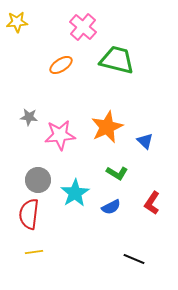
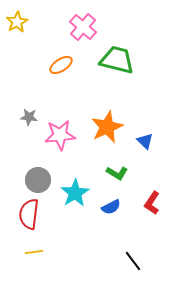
yellow star: rotated 25 degrees counterclockwise
black line: moved 1 px left, 2 px down; rotated 30 degrees clockwise
